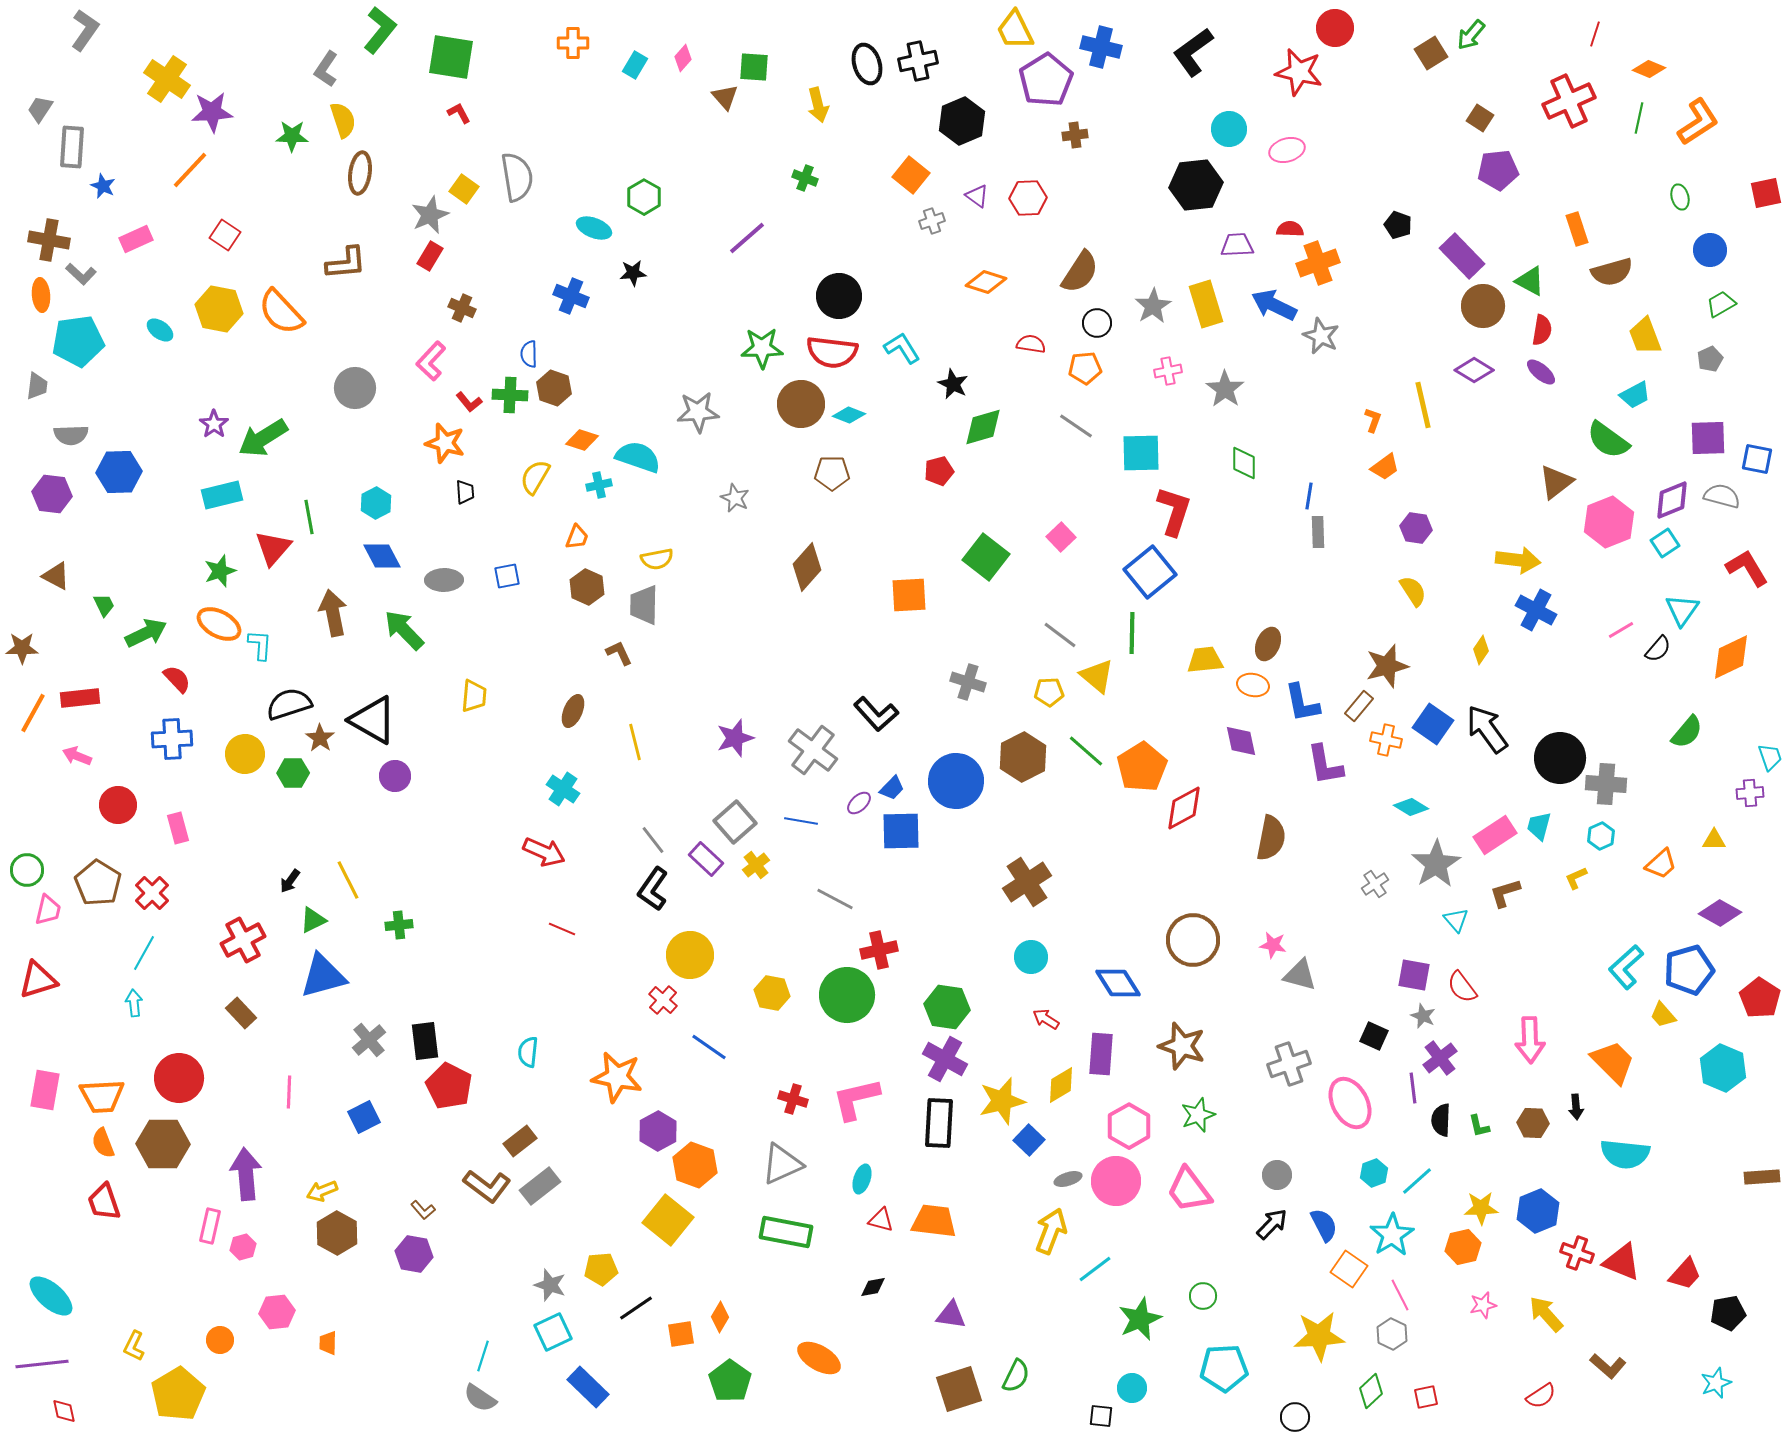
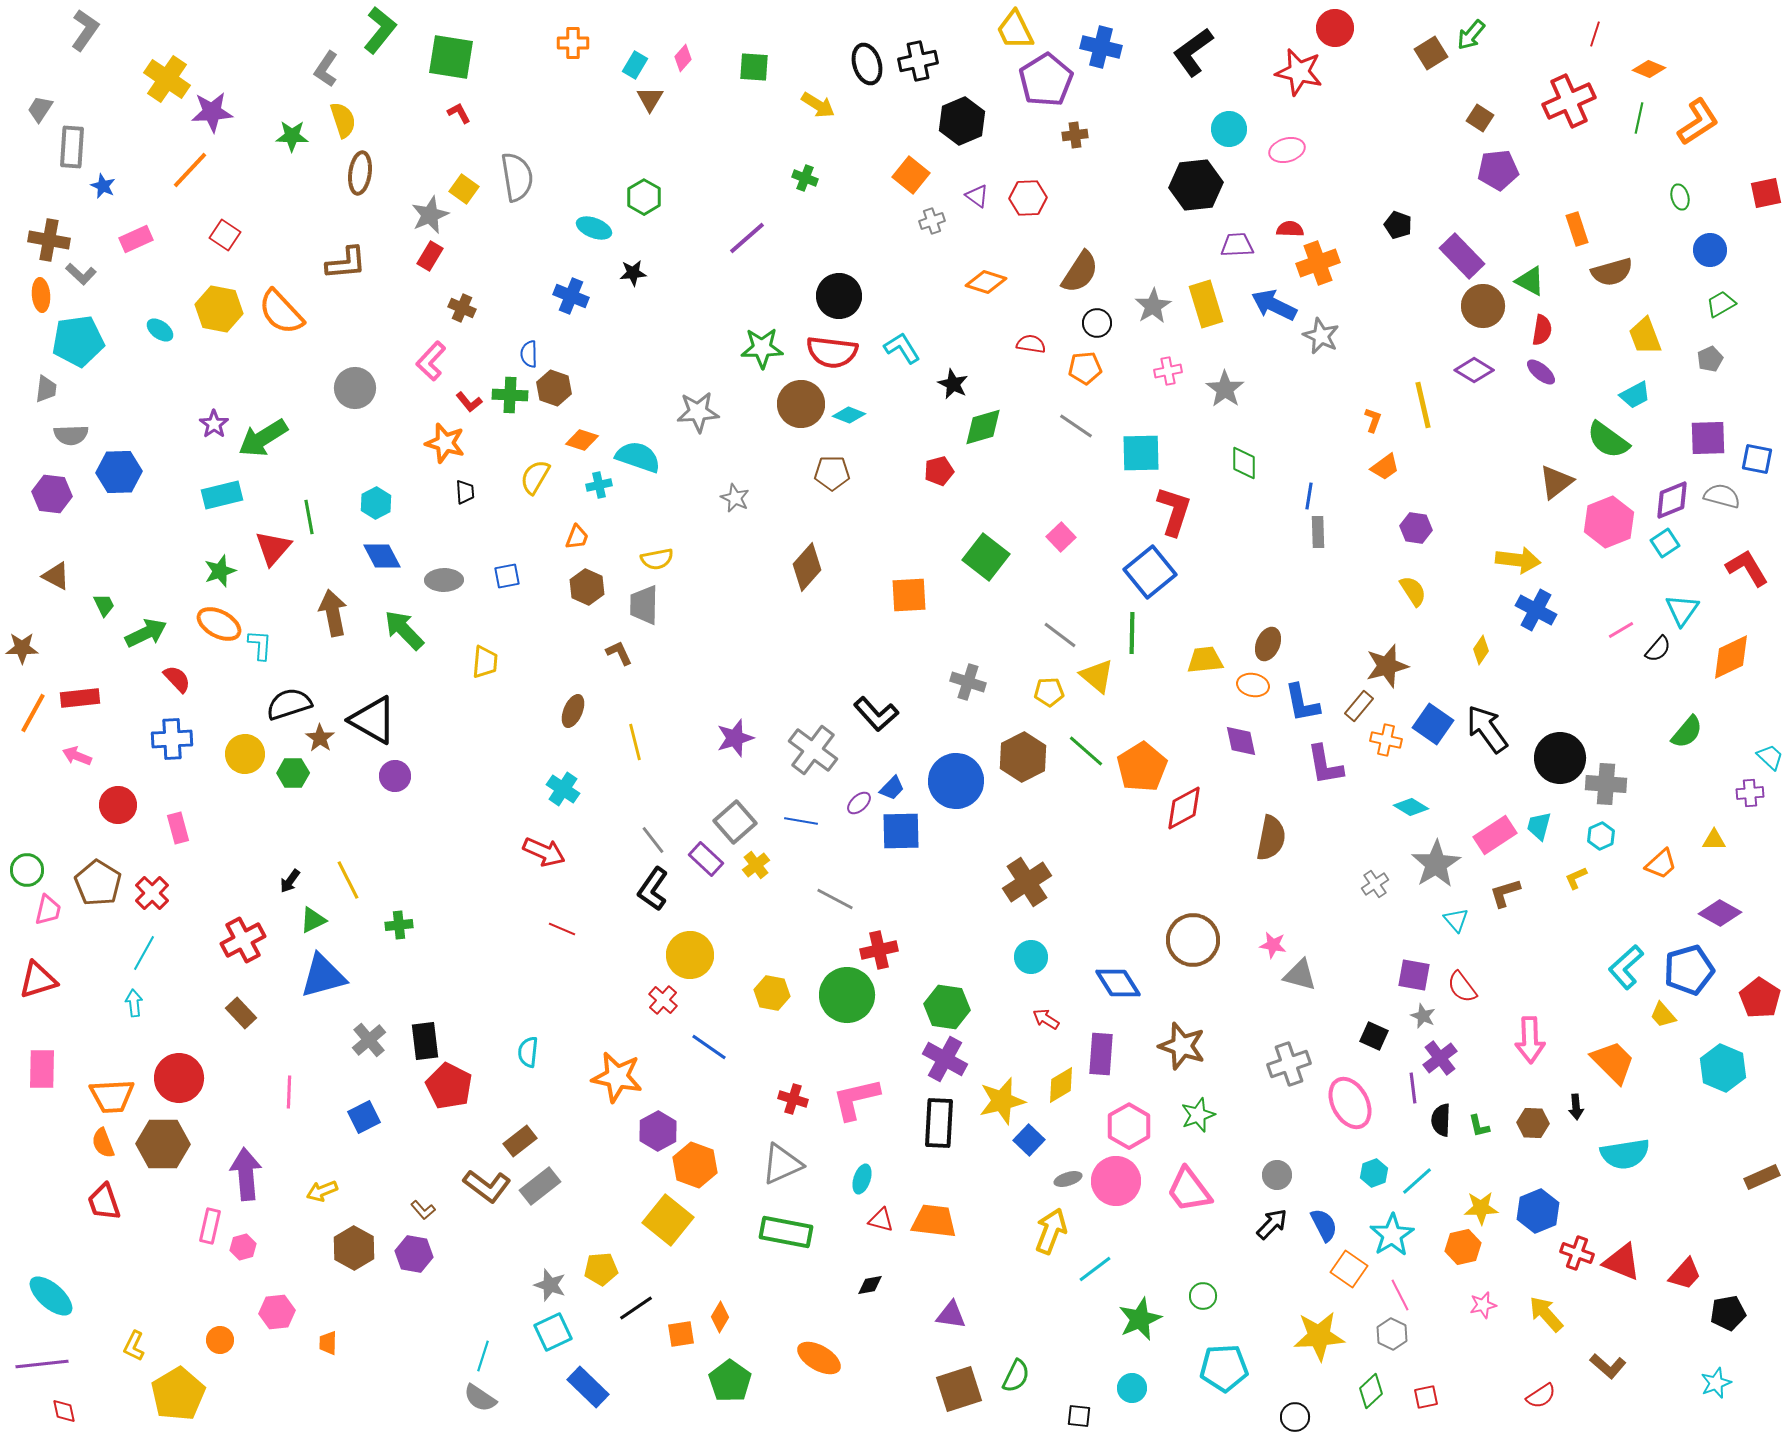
brown triangle at (725, 97): moved 75 px left, 2 px down; rotated 12 degrees clockwise
yellow arrow at (818, 105): rotated 44 degrees counterclockwise
gray trapezoid at (37, 386): moved 9 px right, 3 px down
yellow trapezoid at (474, 696): moved 11 px right, 34 px up
cyan trapezoid at (1770, 757): rotated 28 degrees counterclockwise
pink rectangle at (45, 1090): moved 3 px left, 21 px up; rotated 9 degrees counterclockwise
orange trapezoid at (102, 1096): moved 10 px right
cyan semicircle at (1625, 1154): rotated 15 degrees counterclockwise
brown rectangle at (1762, 1177): rotated 20 degrees counterclockwise
brown hexagon at (337, 1233): moved 17 px right, 15 px down
black diamond at (873, 1287): moved 3 px left, 2 px up
black square at (1101, 1416): moved 22 px left
